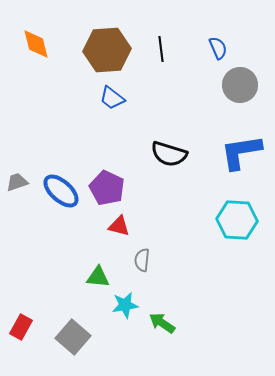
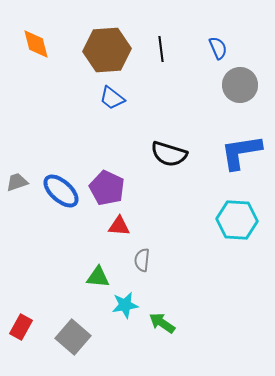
red triangle: rotated 10 degrees counterclockwise
